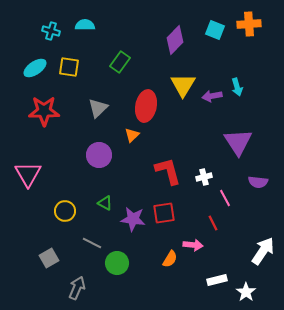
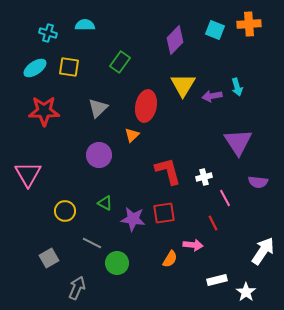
cyan cross: moved 3 px left, 2 px down
